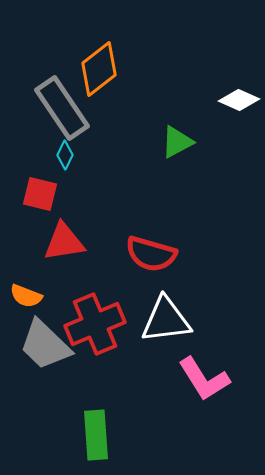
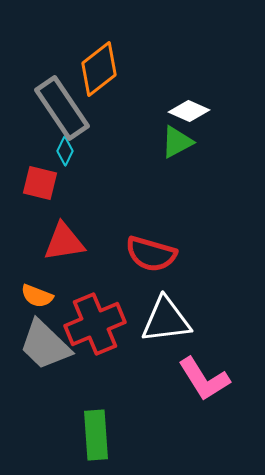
white diamond: moved 50 px left, 11 px down
cyan diamond: moved 4 px up
red square: moved 11 px up
orange semicircle: moved 11 px right
